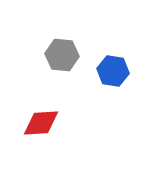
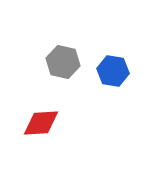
gray hexagon: moved 1 px right, 7 px down; rotated 8 degrees clockwise
